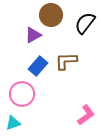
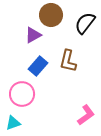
brown L-shape: moved 2 px right; rotated 75 degrees counterclockwise
